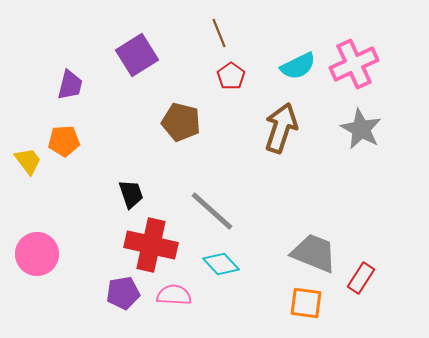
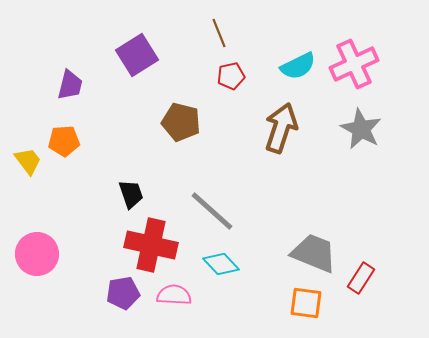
red pentagon: rotated 24 degrees clockwise
